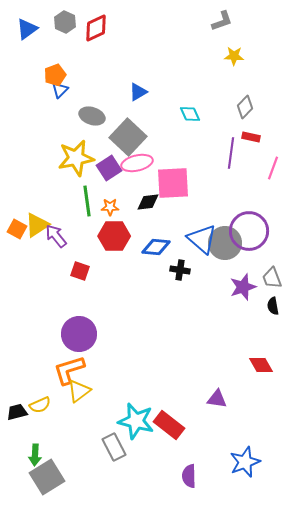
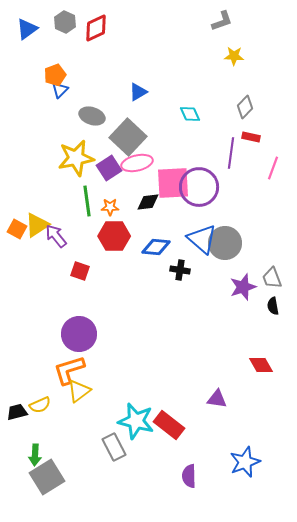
purple circle at (249, 231): moved 50 px left, 44 px up
